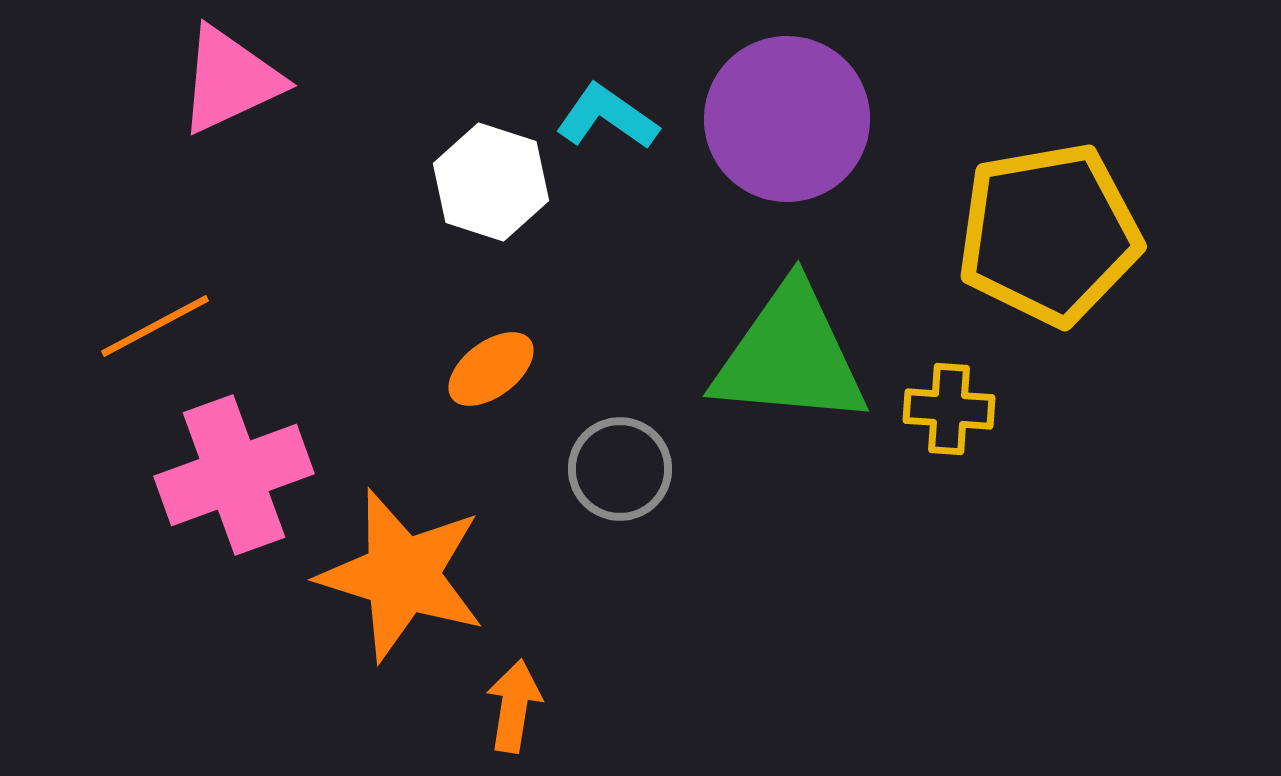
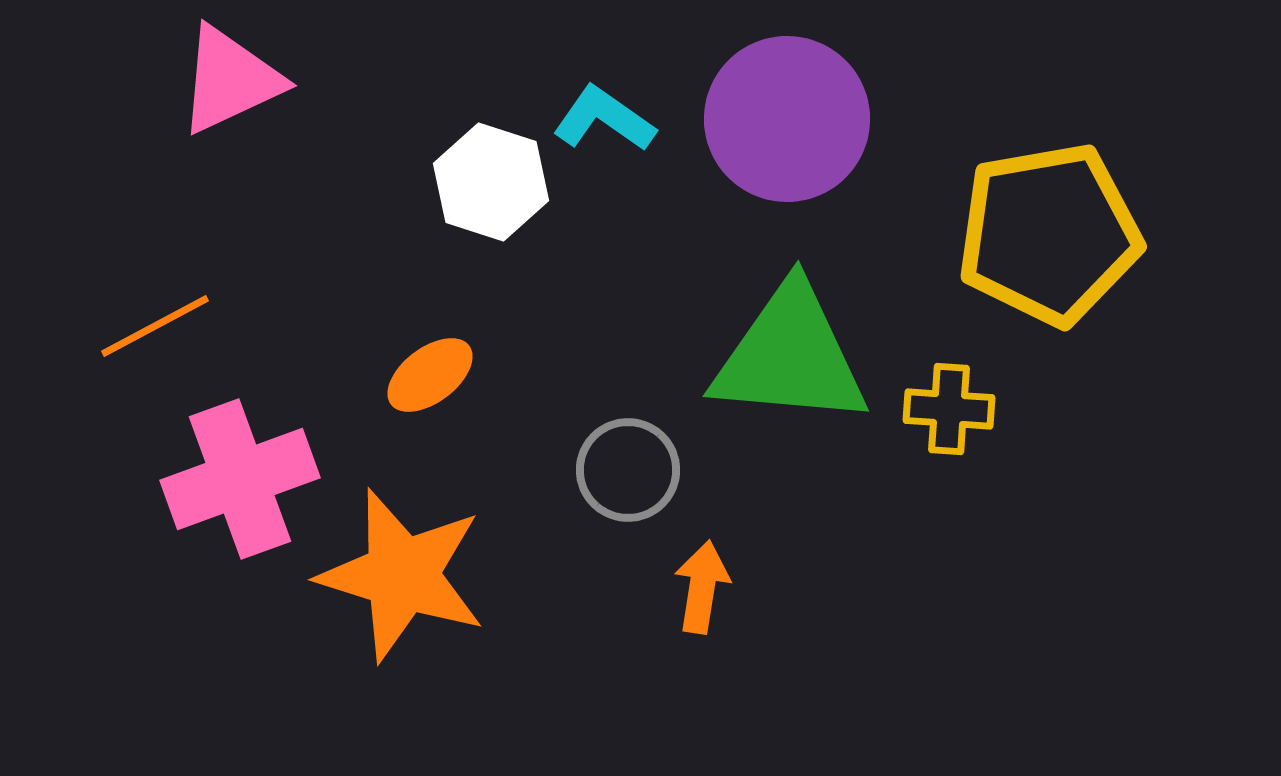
cyan L-shape: moved 3 px left, 2 px down
orange ellipse: moved 61 px left, 6 px down
gray circle: moved 8 px right, 1 px down
pink cross: moved 6 px right, 4 px down
orange arrow: moved 188 px right, 119 px up
